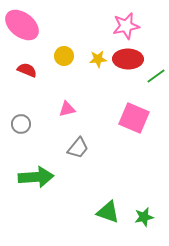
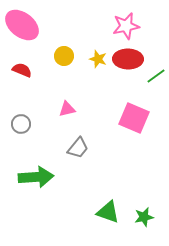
yellow star: rotated 24 degrees clockwise
red semicircle: moved 5 px left
